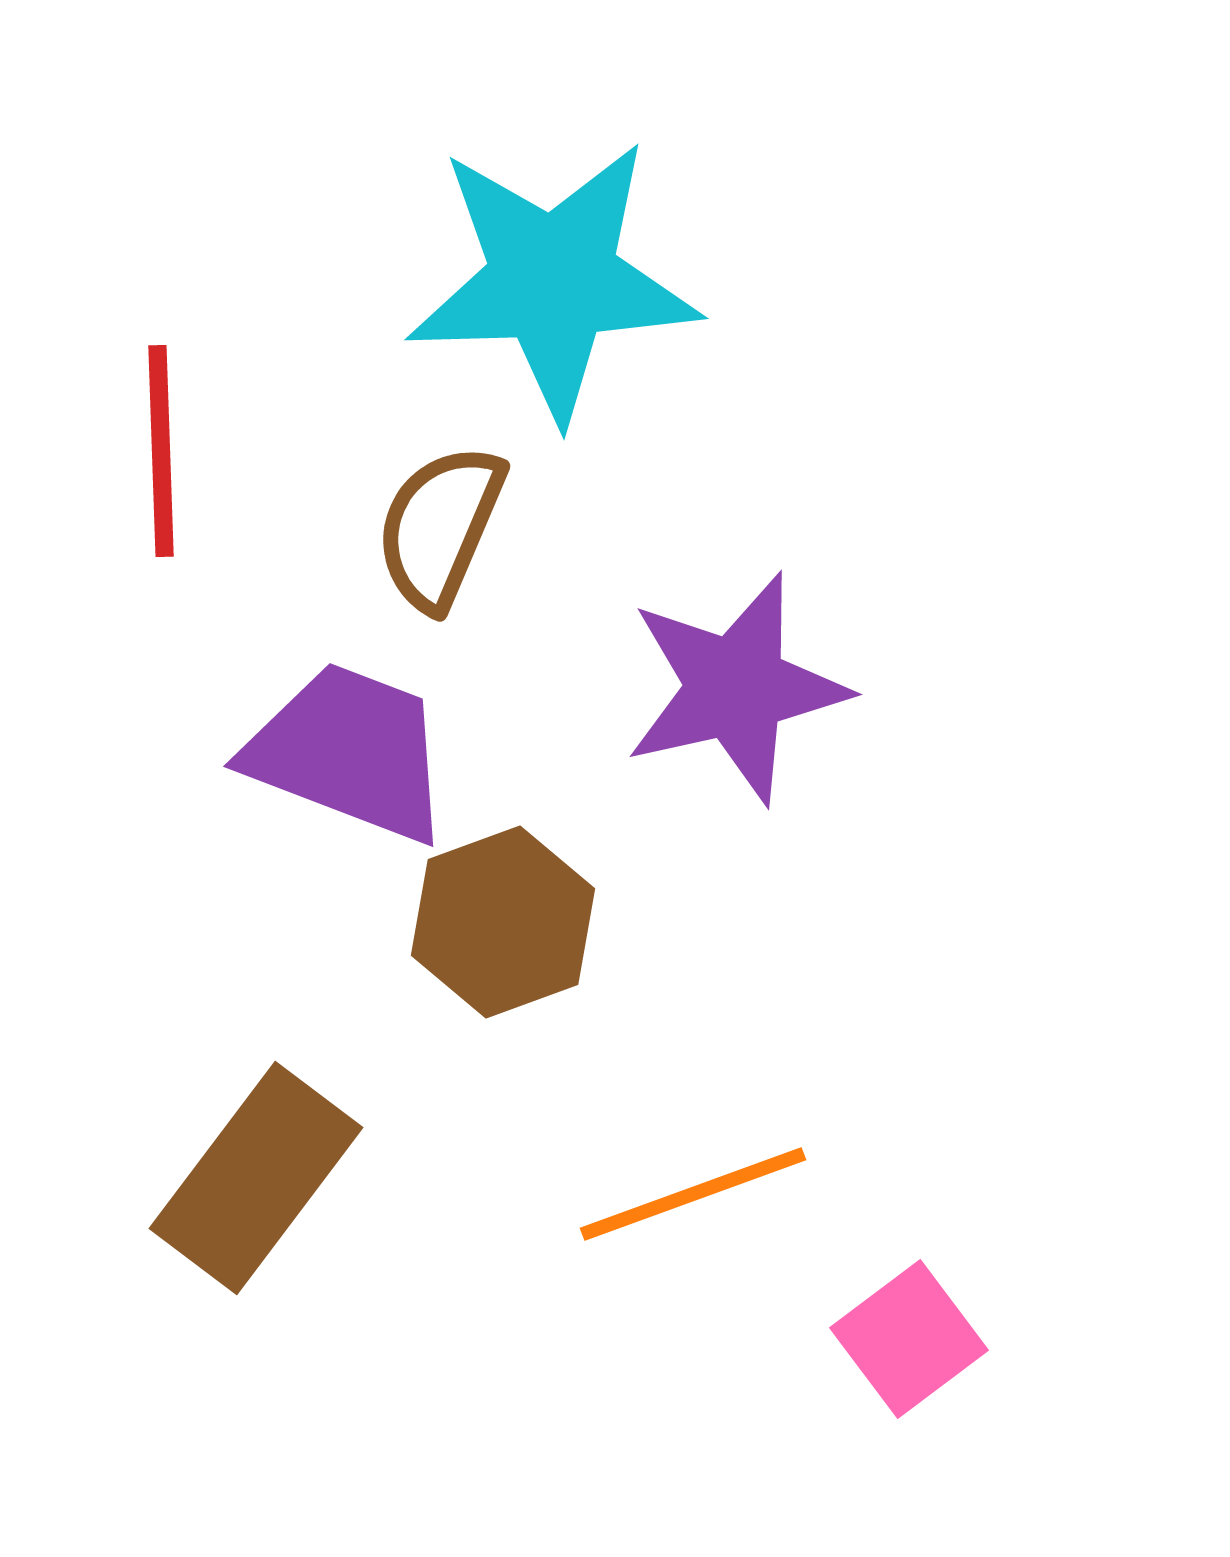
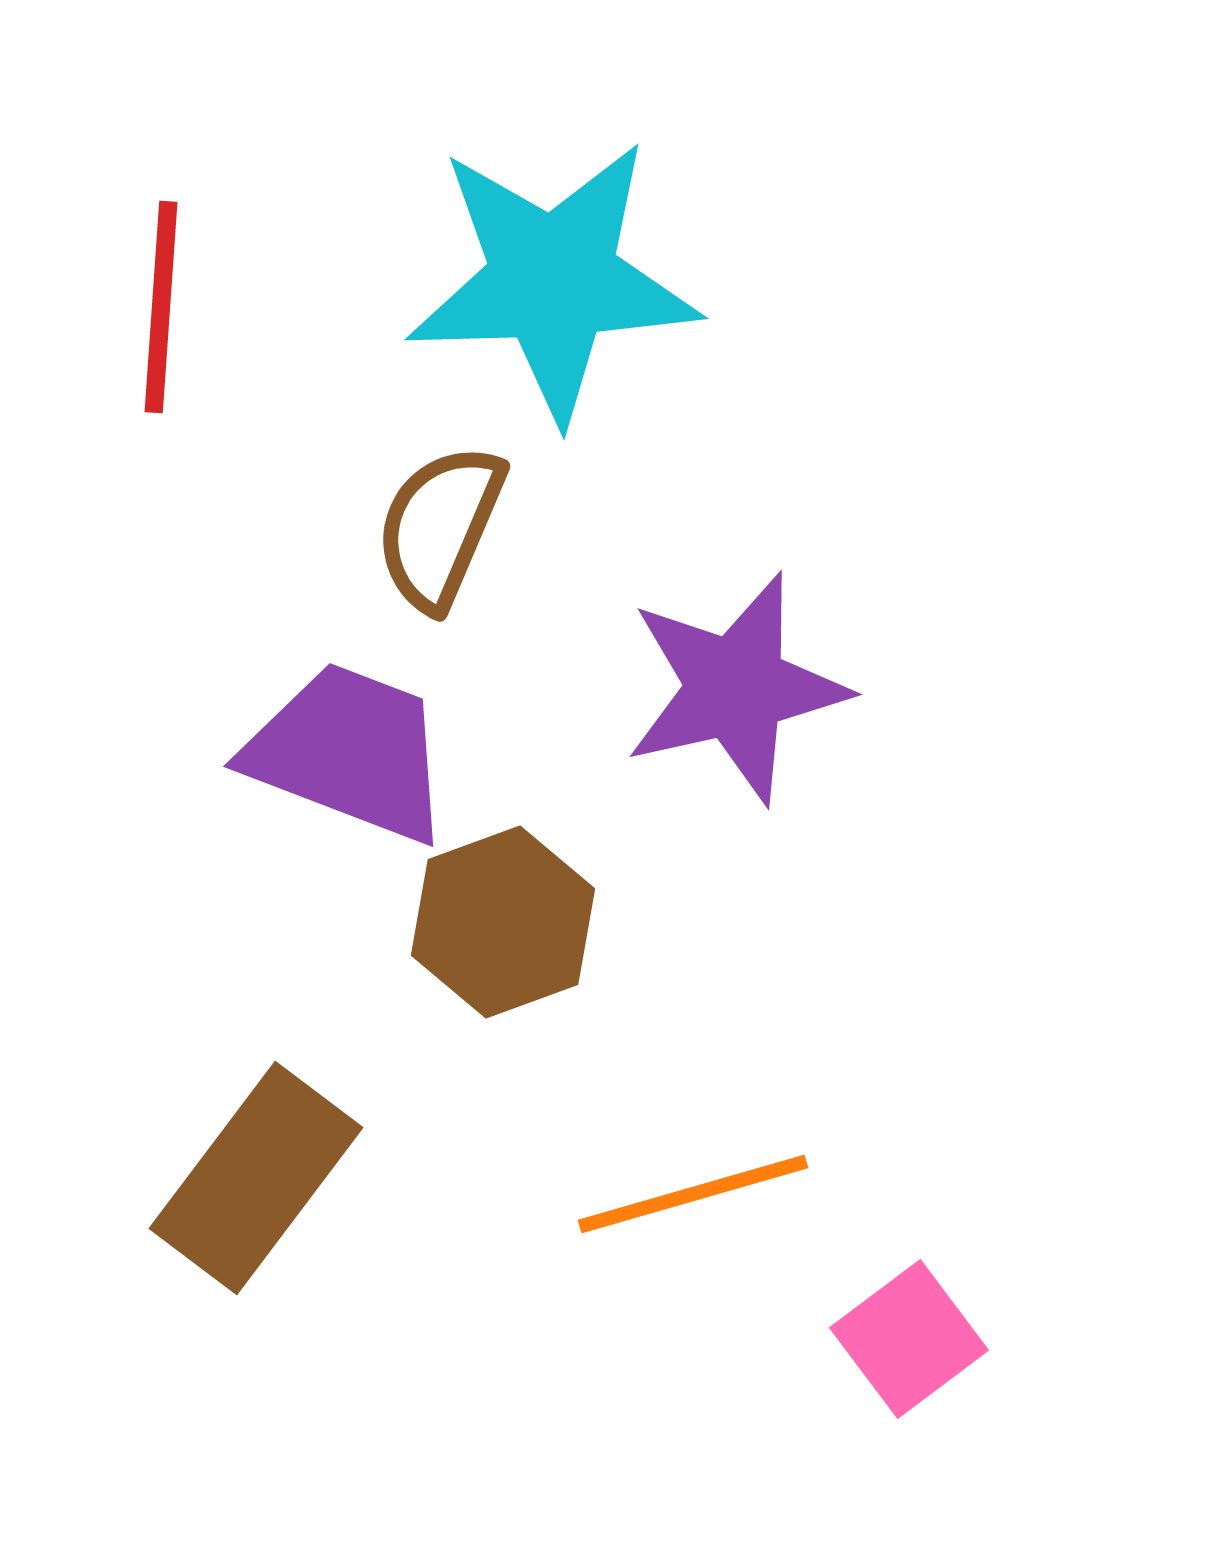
red line: moved 144 px up; rotated 6 degrees clockwise
orange line: rotated 4 degrees clockwise
